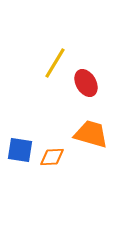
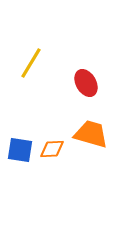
yellow line: moved 24 px left
orange diamond: moved 8 px up
